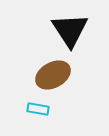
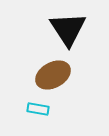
black triangle: moved 2 px left, 1 px up
